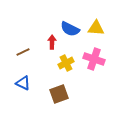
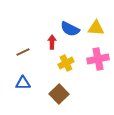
pink cross: moved 4 px right; rotated 30 degrees counterclockwise
blue triangle: rotated 28 degrees counterclockwise
brown square: rotated 24 degrees counterclockwise
